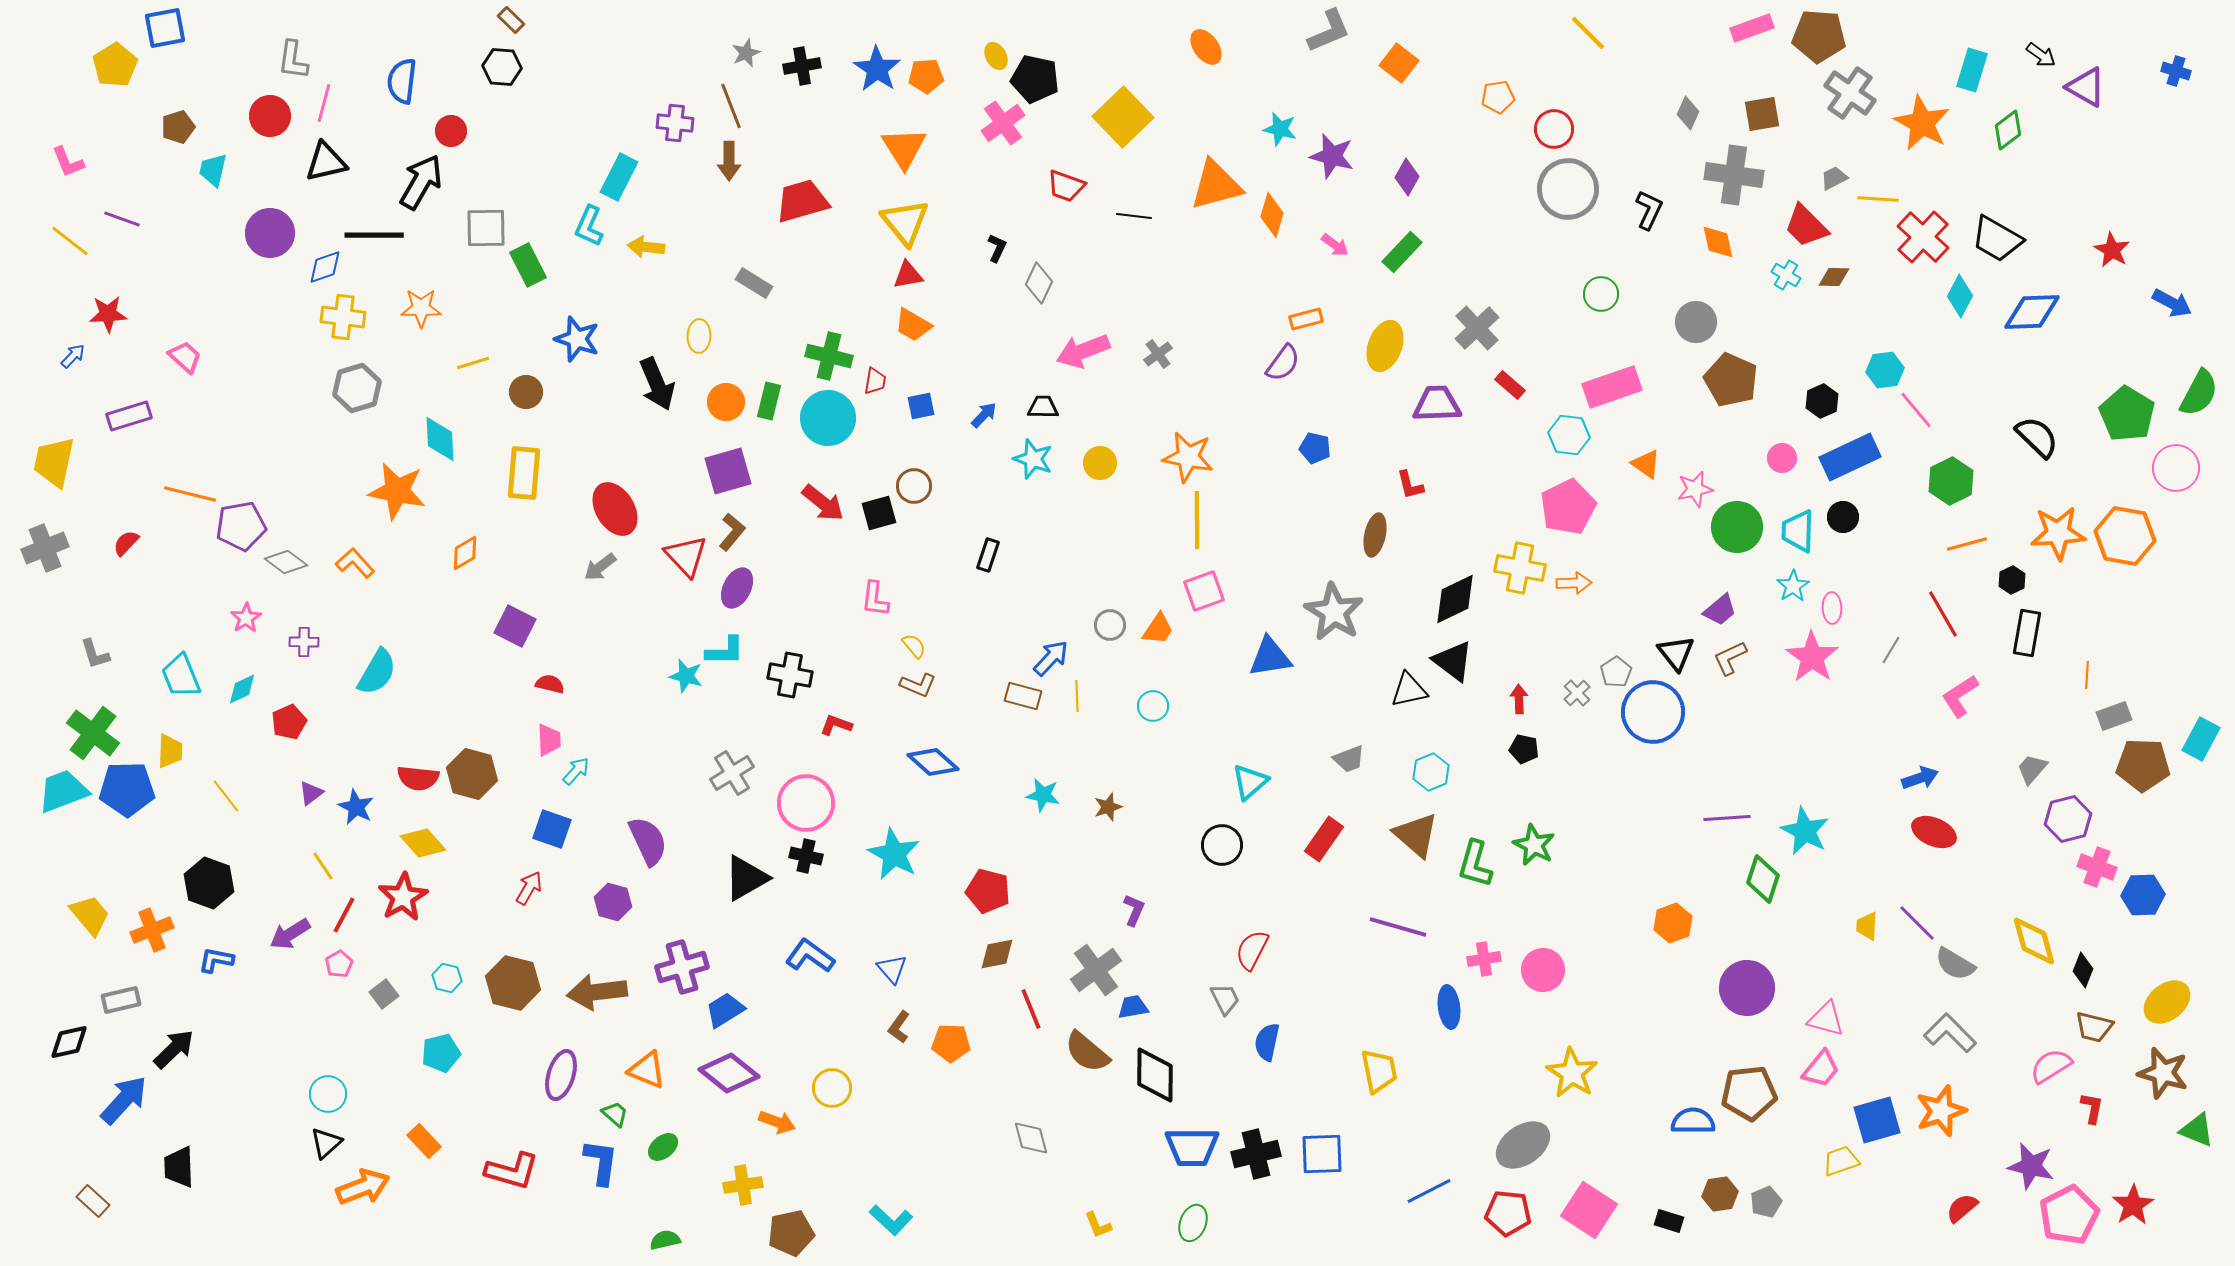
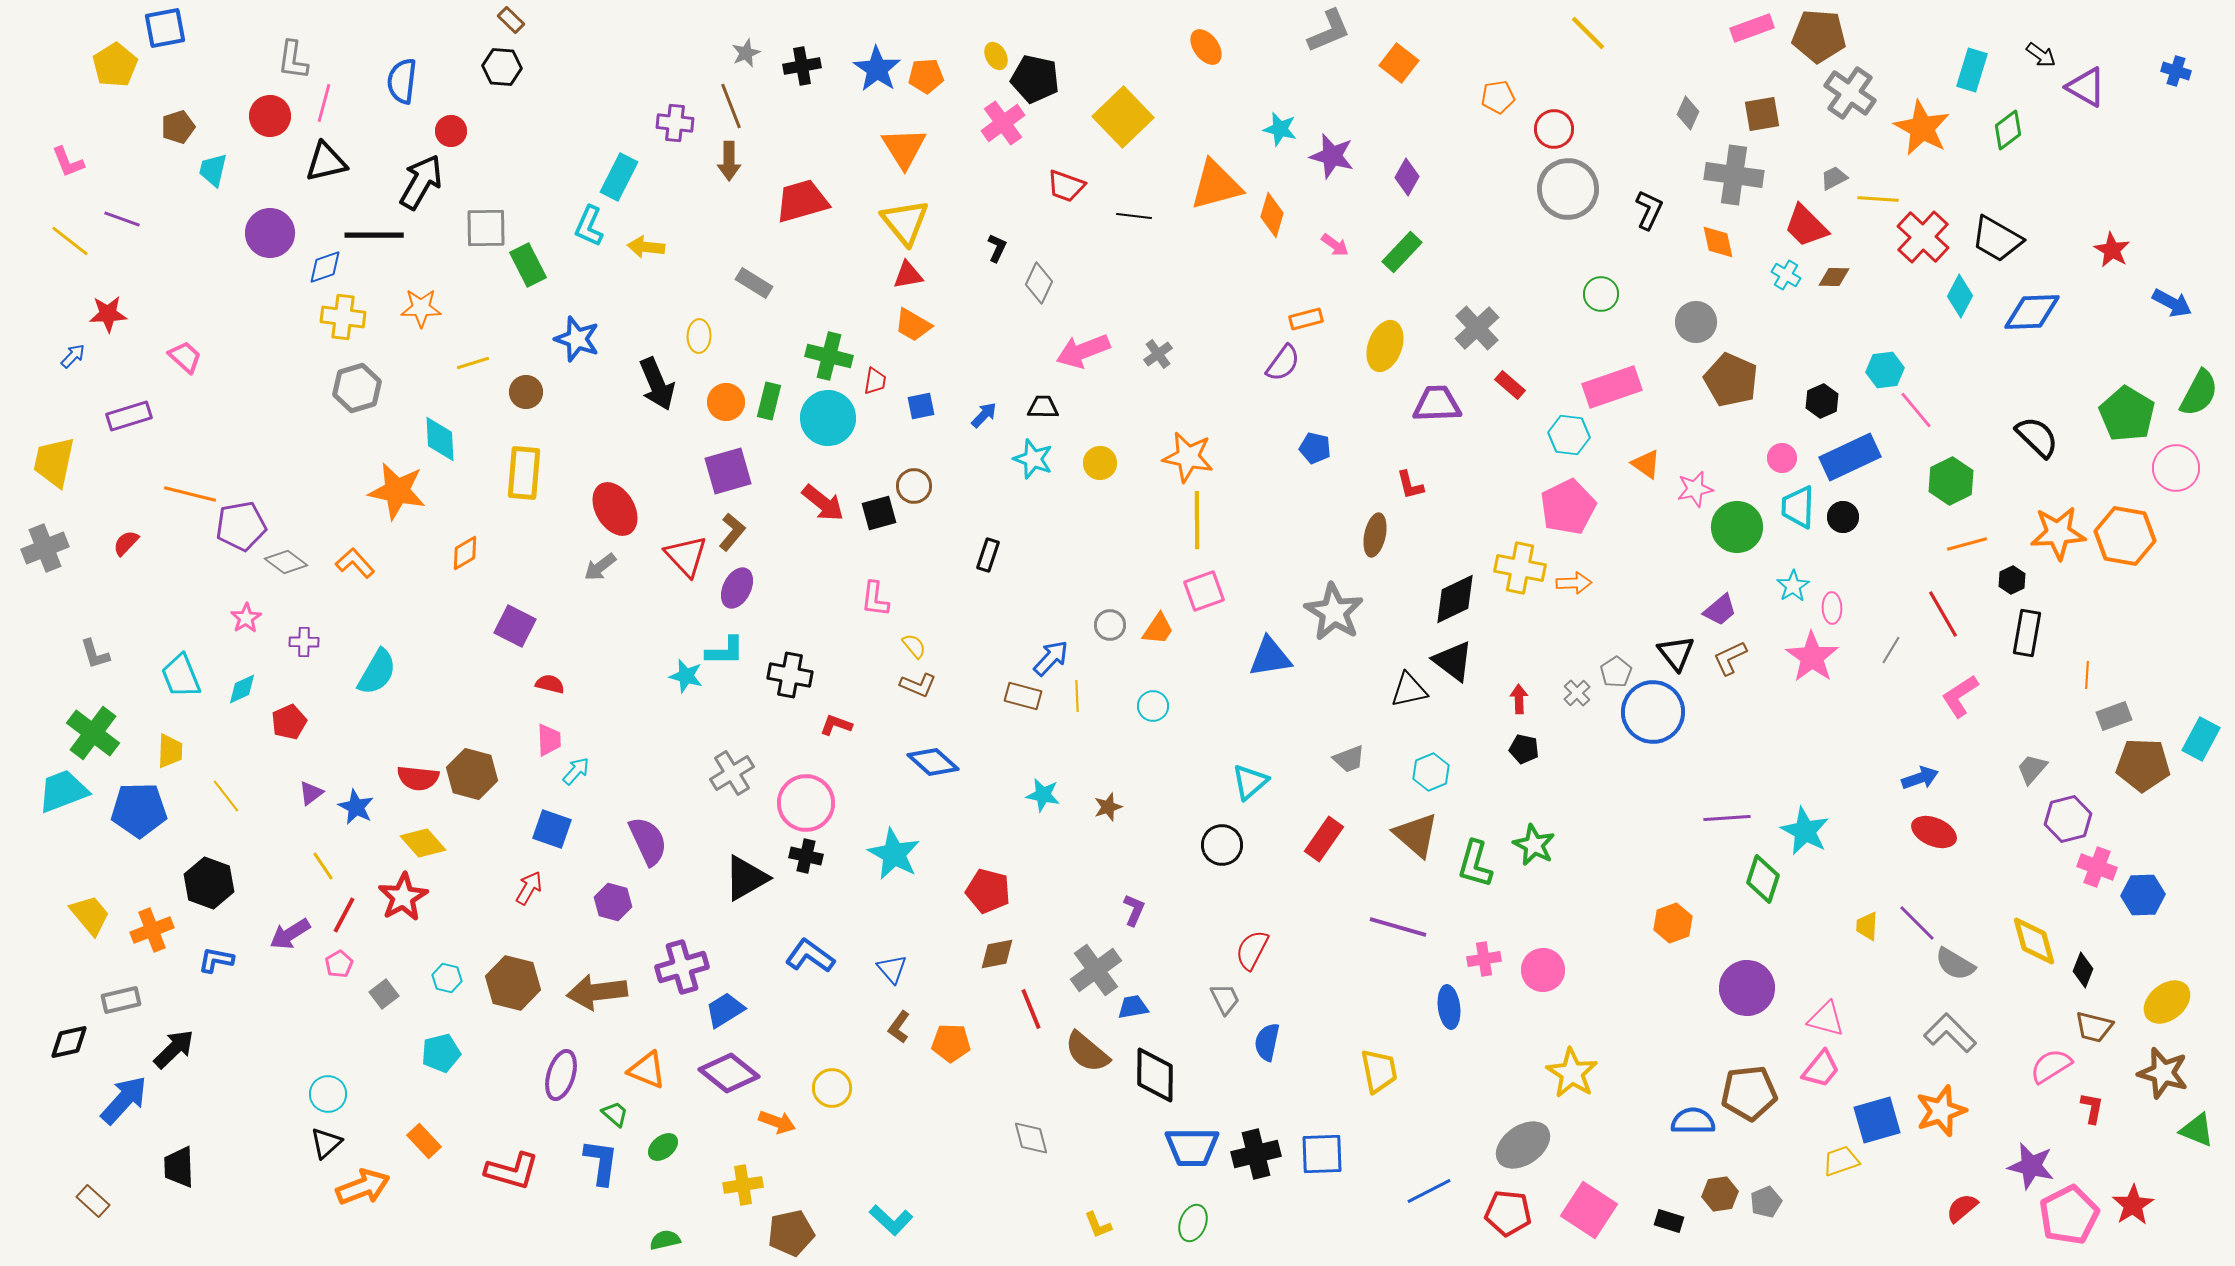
orange star at (1922, 123): moved 5 px down
cyan trapezoid at (1798, 531): moved 24 px up
blue pentagon at (127, 789): moved 12 px right, 21 px down
